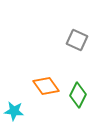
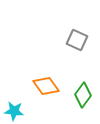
green diamond: moved 5 px right; rotated 10 degrees clockwise
